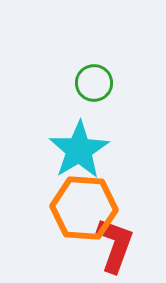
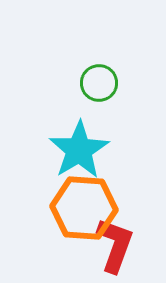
green circle: moved 5 px right
